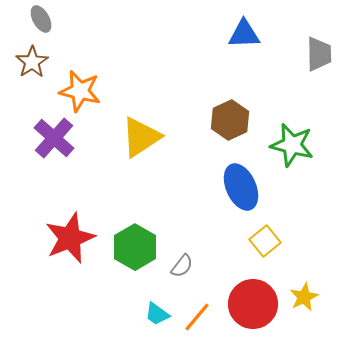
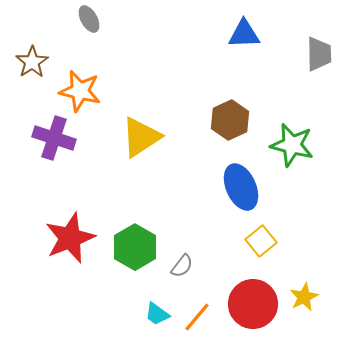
gray ellipse: moved 48 px right
purple cross: rotated 24 degrees counterclockwise
yellow square: moved 4 px left
